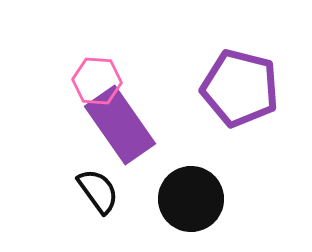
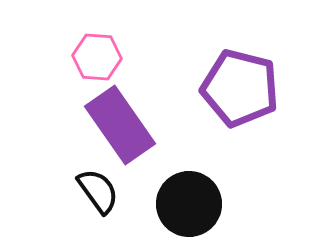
pink hexagon: moved 24 px up
black circle: moved 2 px left, 5 px down
